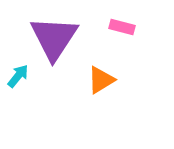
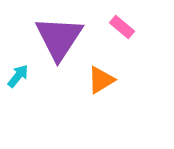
pink rectangle: rotated 25 degrees clockwise
purple triangle: moved 5 px right
